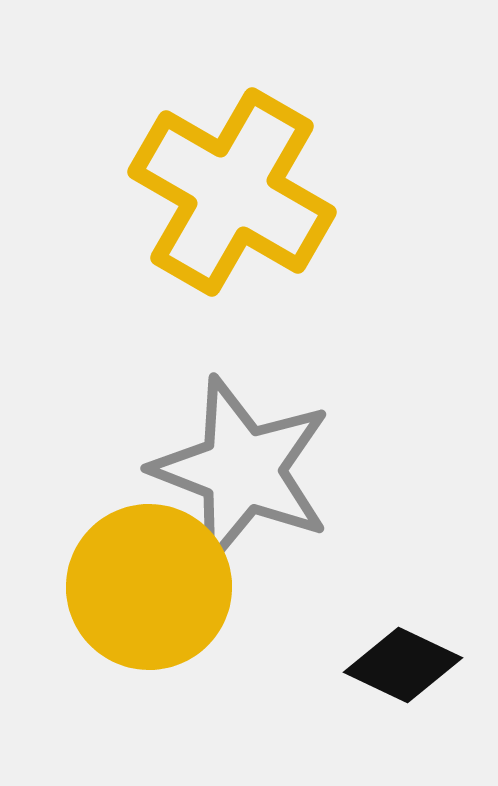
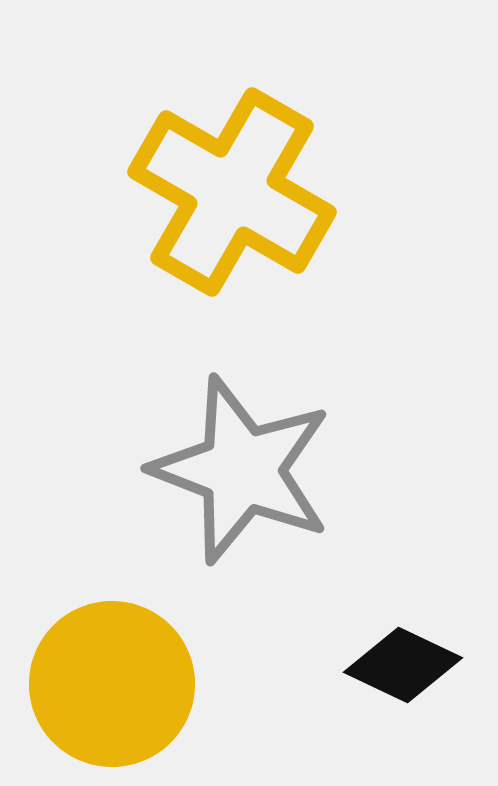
yellow circle: moved 37 px left, 97 px down
